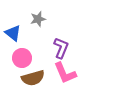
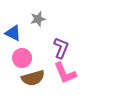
blue triangle: rotated 12 degrees counterclockwise
